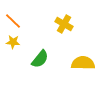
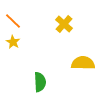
yellow cross: rotated 12 degrees clockwise
yellow star: rotated 24 degrees clockwise
green semicircle: moved 23 px down; rotated 42 degrees counterclockwise
